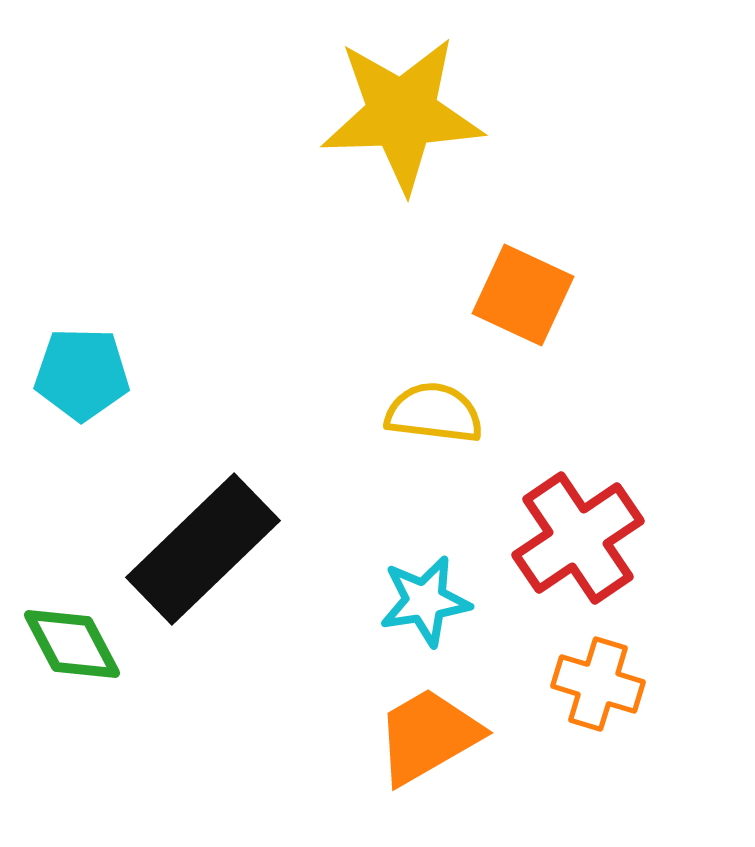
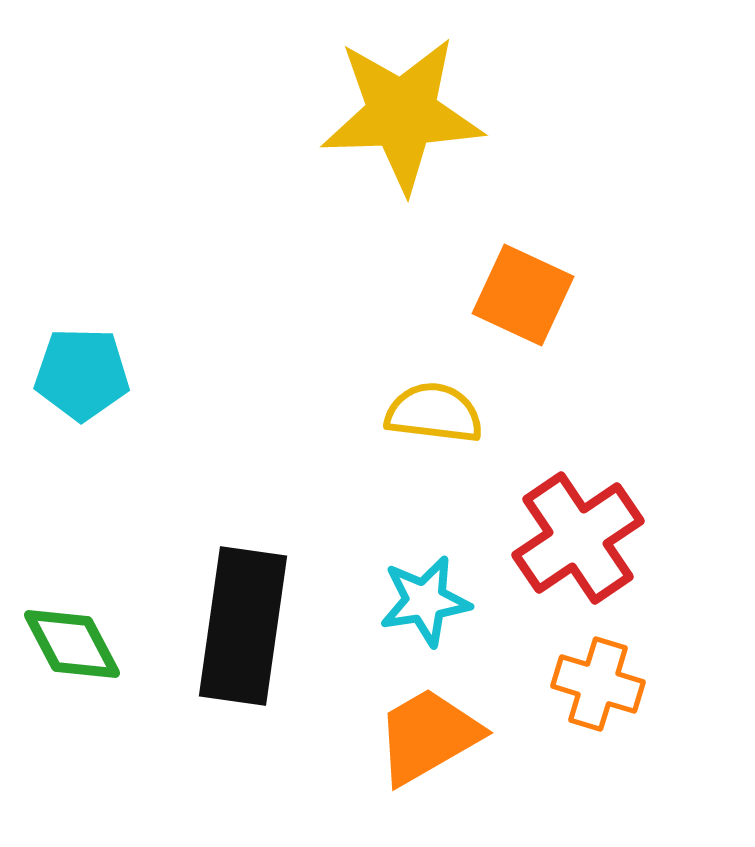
black rectangle: moved 40 px right, 77 px down; rotated 38 degrees counterclockwise
